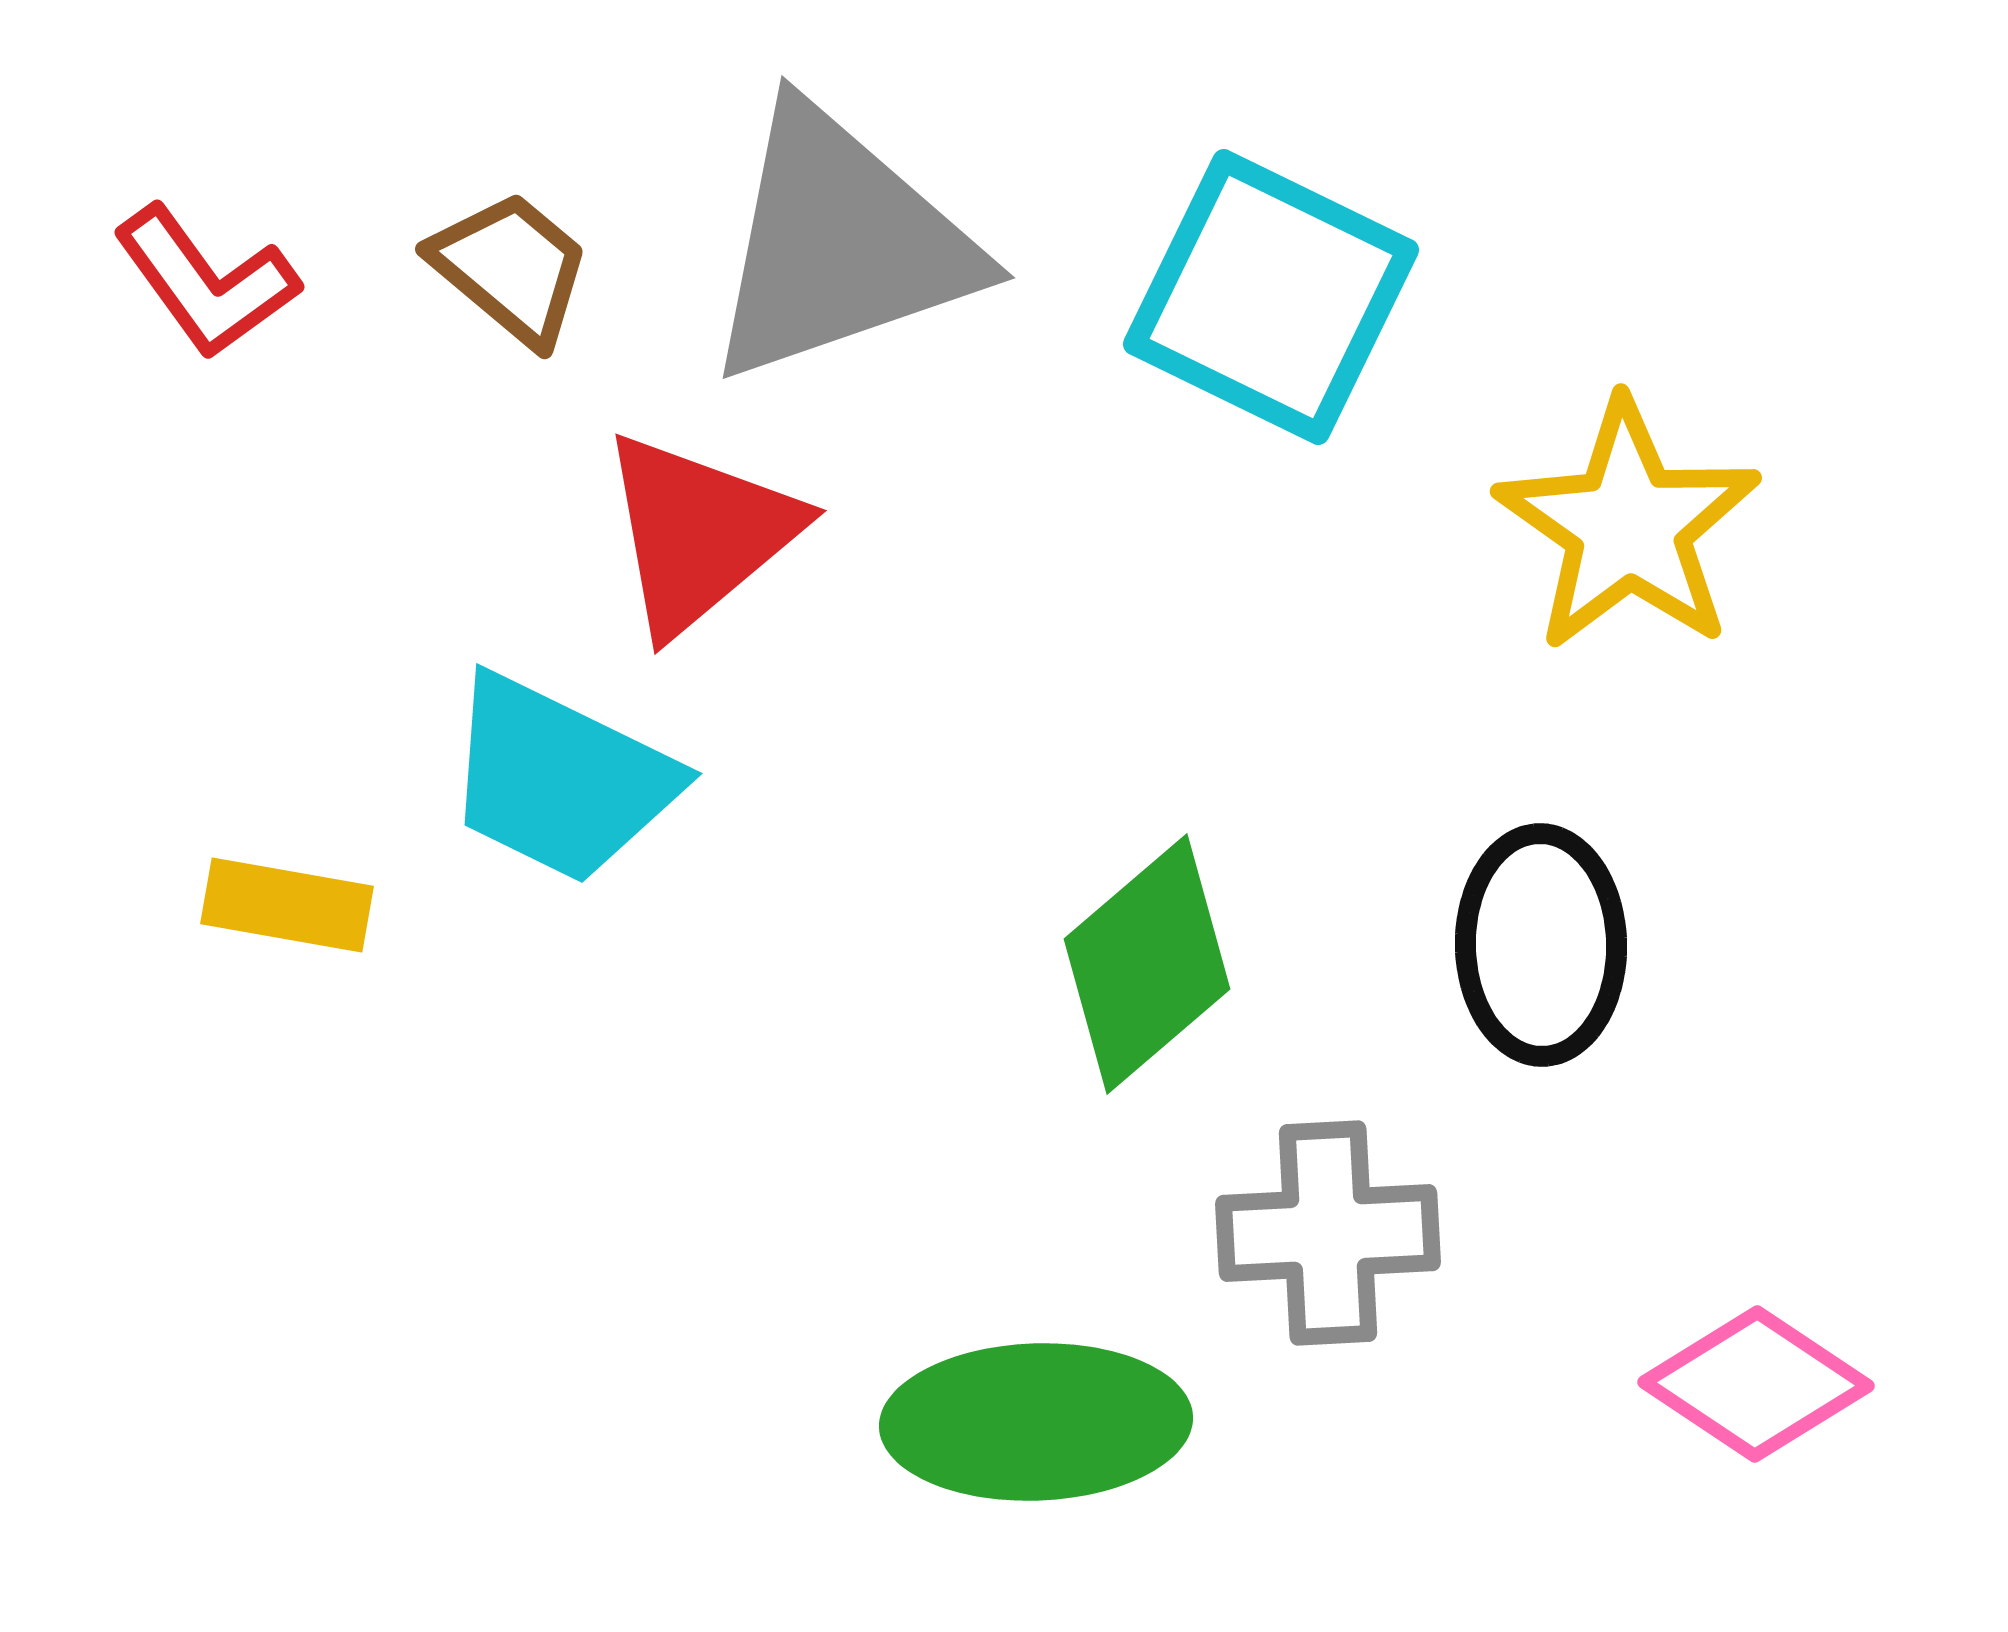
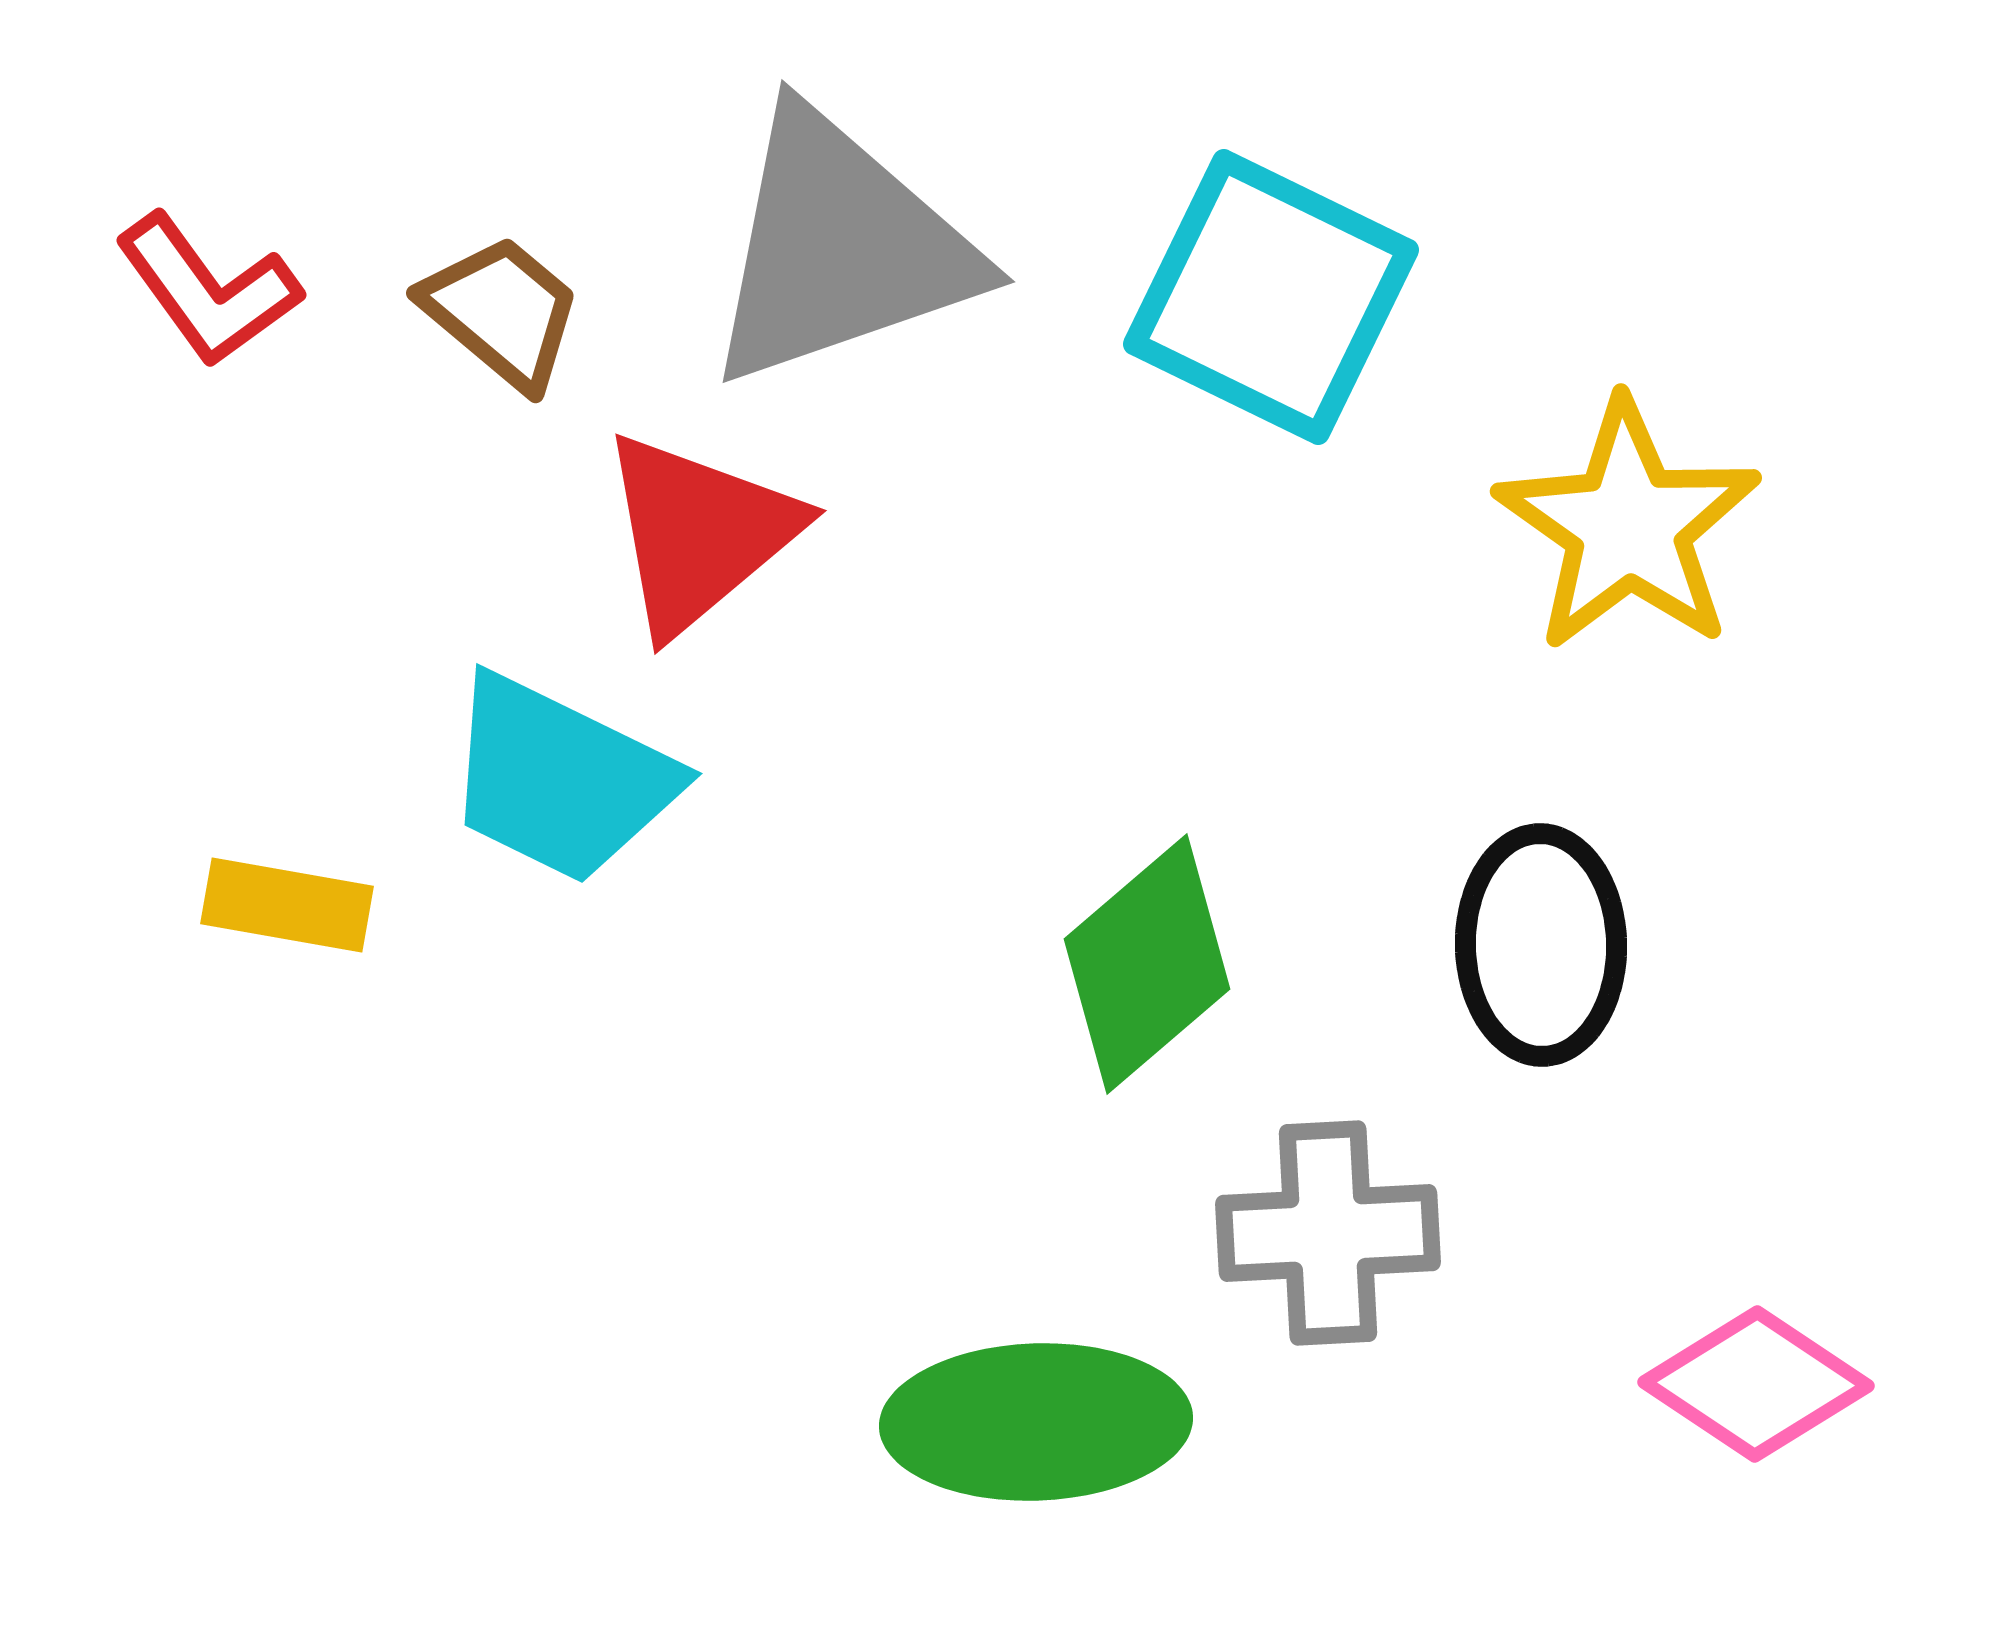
gray triangle: moved 4 px down
brown trapezoid: moved 9 px left, 44 px down
red L-shape: moved 2 px right, 8 px down
